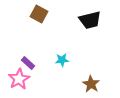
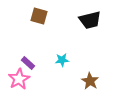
brown square: moved 2 px down; rotated 12 degrees counterclockwise
brown star: moved 1 px left, 3 px up
